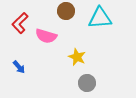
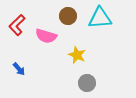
brown circle: moved 2 px right, 5 px down
red L-shape: moved 3 px left, 2 px down
yellow star: moved 2 px up
blue arrow: moved 2 px down
